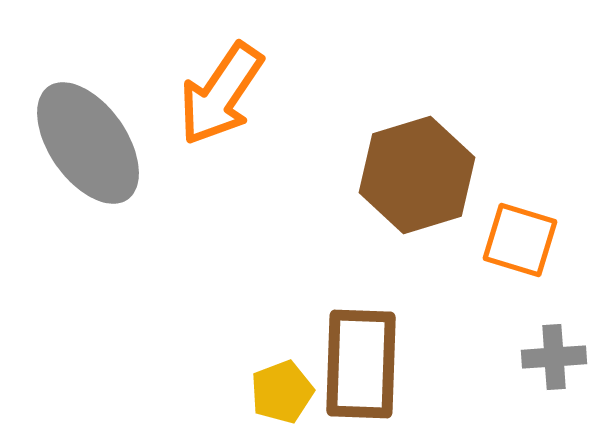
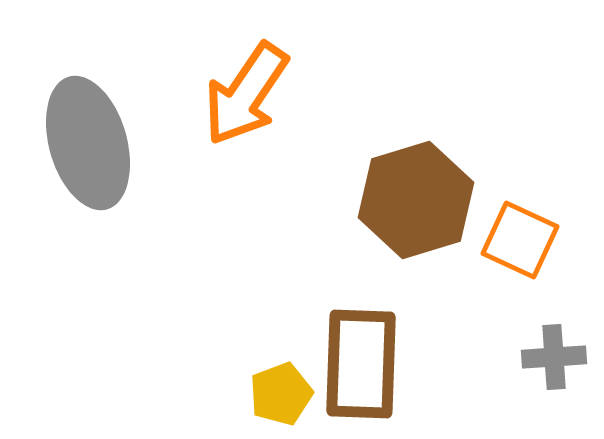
orange arrow: moved 25 px right
gray ellipse: rotated 19 degrees clockwise
brown hexagon: moved 1 px left, 25 px down
orange square: rotated 8 degrees clockwise
yellow pentagon: moved 1 px left, 2 px down
